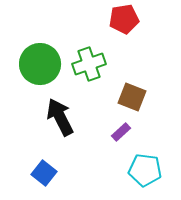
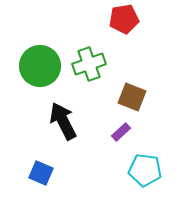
green circle: moved 2 px down
black arrow: moved 3 px right, 4 px down
blue square: moved 3 px left; rotated 15 degrees counterclockwise
